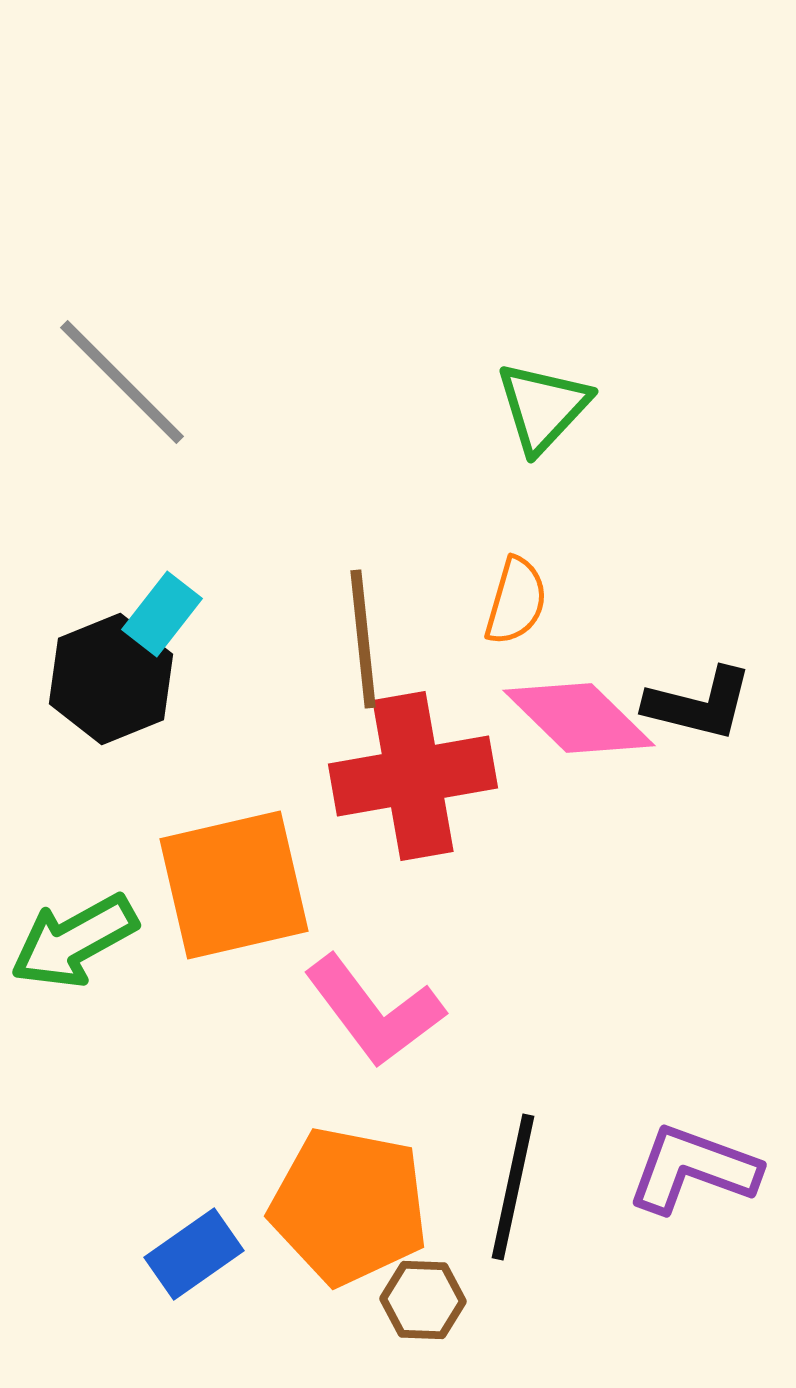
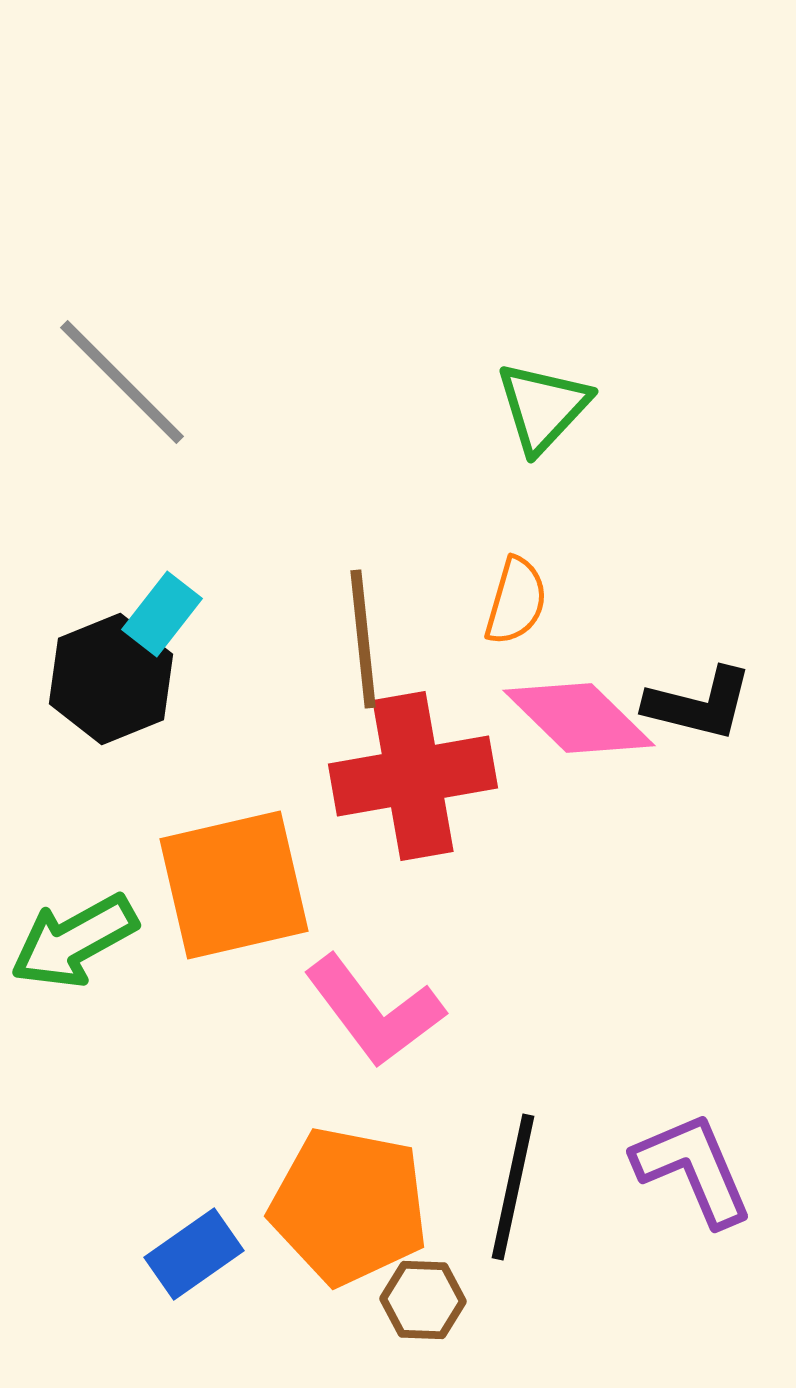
purple L-shape: rotated 47 degrees clockwise
